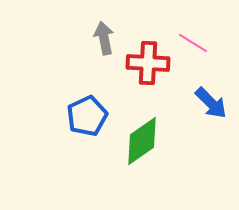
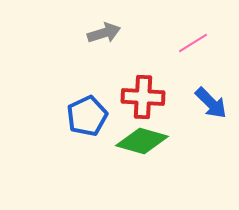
gray arrow: moved 5 px up; rotated 84 degrees clockwise
pink line: rotated 64 degrees counterclockwise
red cross: moved 5 px left, 34 px down
green diamond: rotated 51 degrees clockwise
